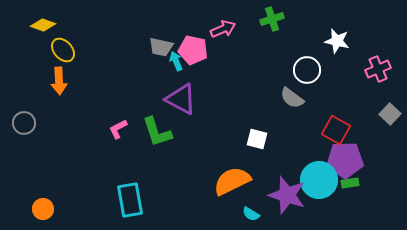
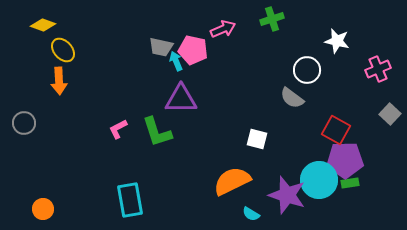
purple triangle: rotated 28 degrees counterclockwise
